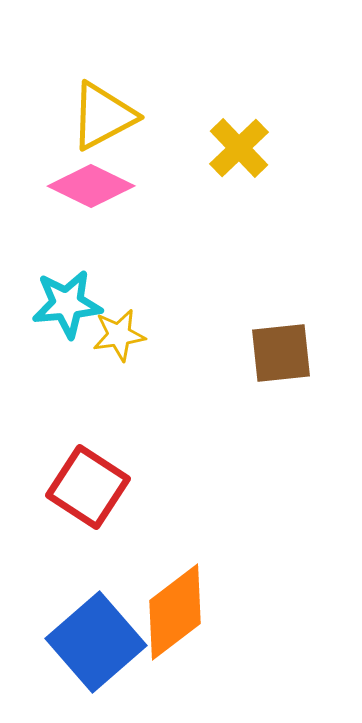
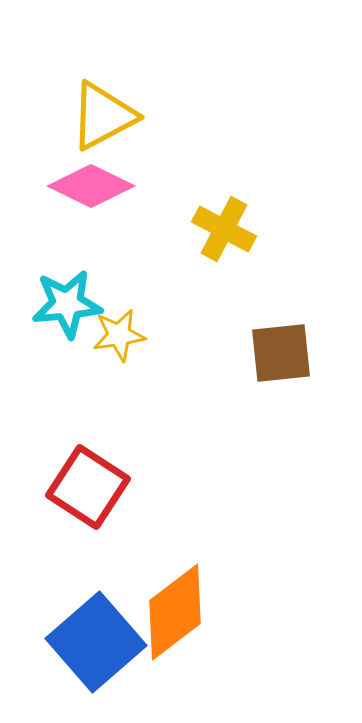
yellow cross: moved 15 px left, 81 px down; rotated 18 degrees counterclockwise
